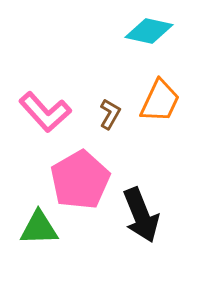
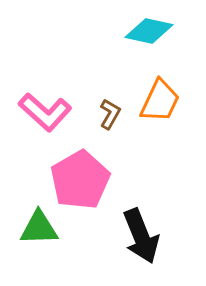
pink L-shape: rotated 6 degrees counterclockwise
black arrow: moved 21 px down
